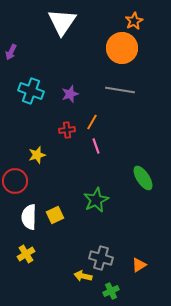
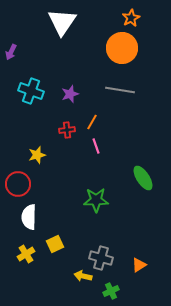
orange star: moved 3 px left, 3 px up
red circle: moved 3 px right, 3 px down
green star: rotated 25 degrees clockwise
yellow square: moved 29 px down
